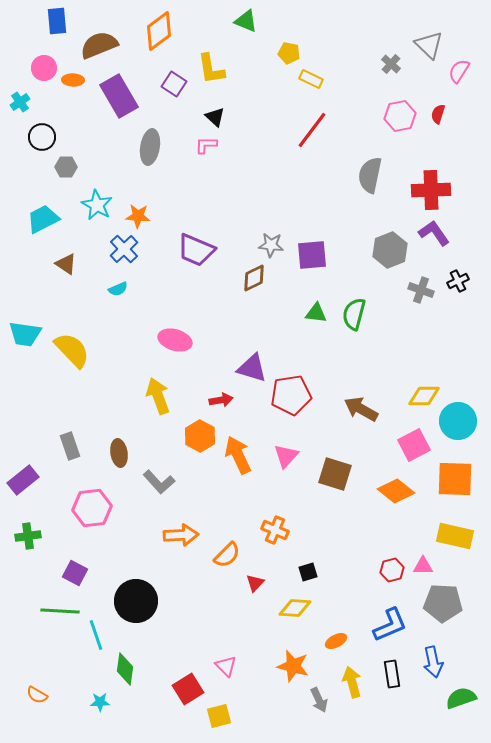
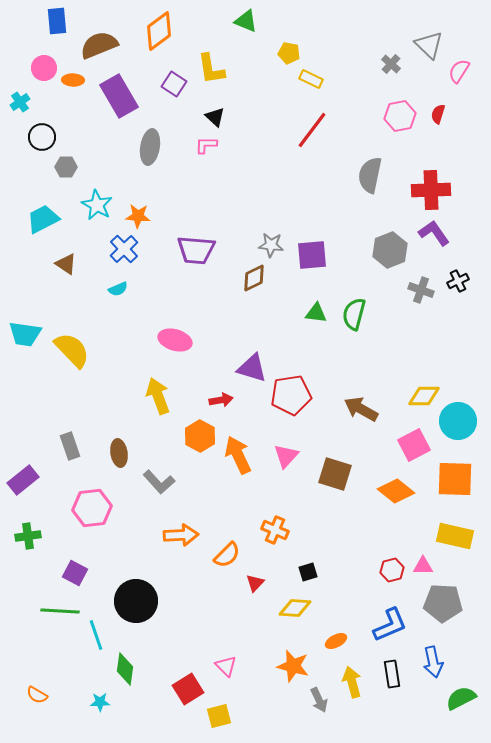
purple trapezoid at (196, 250): rotated 18 degrees counterclockwise
green semicircle at (461, 698): rotated 8 degrees counterclockwise
